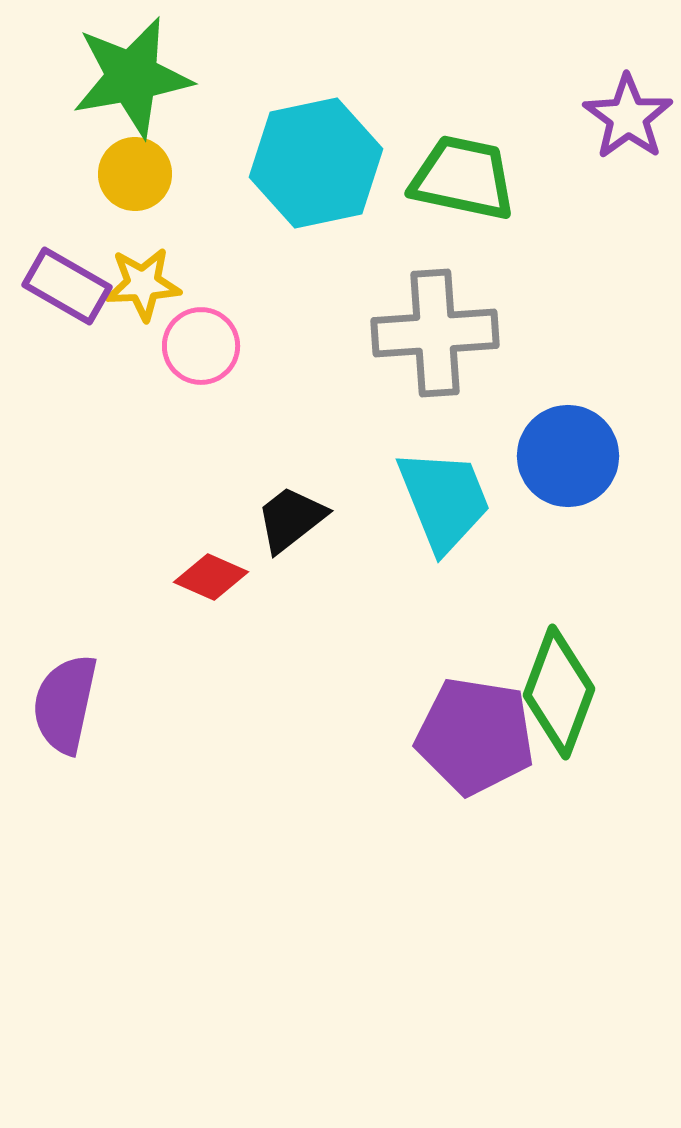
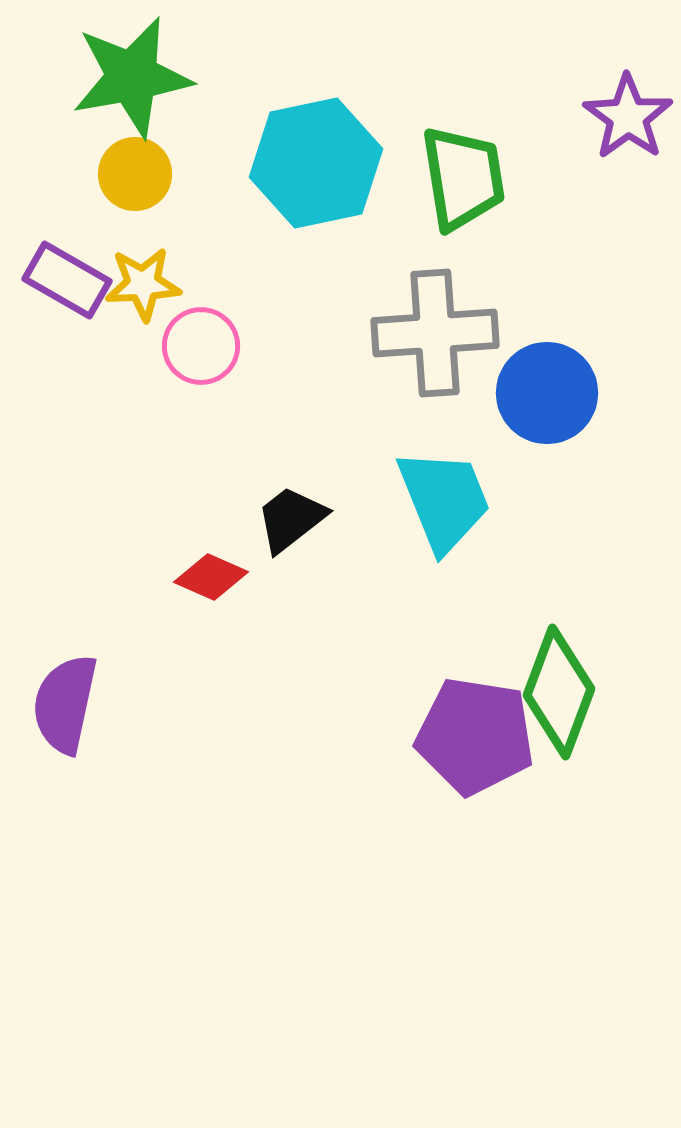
green trapezoid: rotated 69 degrees clockwise
purple rectangle: moved 6 px up
blue circle: moved 21 px left, 63 px up
